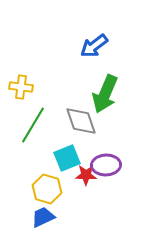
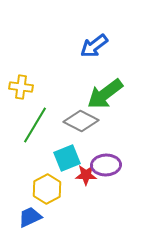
green arrow: rotated 30 degrees clockwise
gray diamond: rotated 44 degrees counterclockwise
green line: moved 2 px right
yellow hexagon: rotated 16 degrees clockwise
blue trapezoid: moved 13 px left
